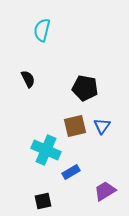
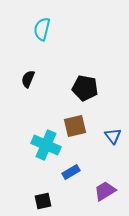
cyan semicircle: moved 1 px up
black semicircle: rotated 132 degrees counterclockwise
blue triangle: moved 11 px right, 10 px down; rotated 12 degrees counterclockwise
cyan cross: moved 5 px up
